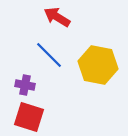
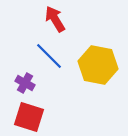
red arrow: moved 2 px left, 2 px down; rotated 28 degrees clockwise
blue line: moved 1 px down
purple cross: moved 2 px up; rotated 18 degrees clockwise
